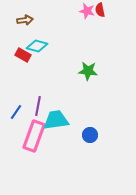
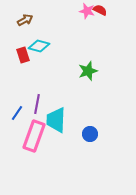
red semicircle: rotated 128 degrees clockwise
brown arrow: rotated 21 degrees counterclockwise
cyan diamond: moved 2 px right
red rectangle: rotated 42 degrees clockwise
green star: rotated 24 degrees counterclockwise
purple line: moved 1 px left, 2 px up
blue line: moved 1 px right, 1 px down
cyan trapezoid: rotated 80 degrees counterclockwise
blue circle: moved 1 px up
